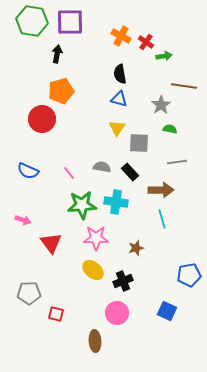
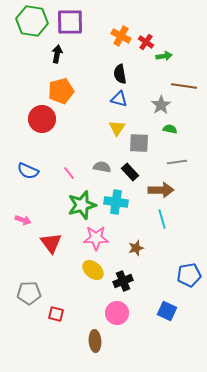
green star: rotated 12 degrees counterclockwise
